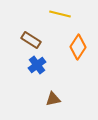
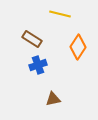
brown rectangle: moved 1 px right, 1 px up
blue cross: moved 1 px right; rotated 18 degrees clockwise
